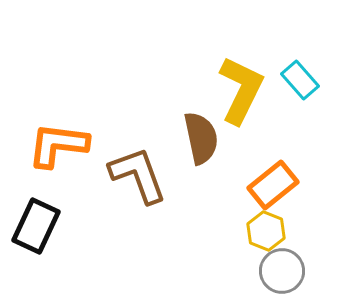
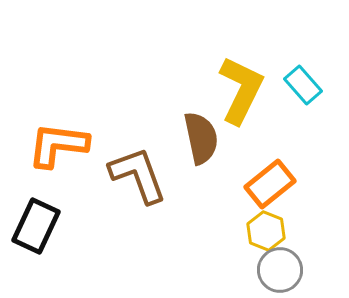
cyan rectangle: moved 3 px right, 5 px down
orange rectangle: moved 3 px left, 1 px up
gray circle: moved 2 px left, 1 px up
